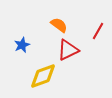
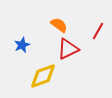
red triangle: moved 1 px up
